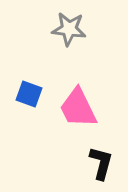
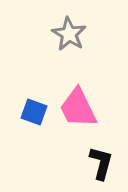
gray star: moved 5 px down; rotated 24 degrees clockwise
blue square: moved 5 px right, 18 px down
